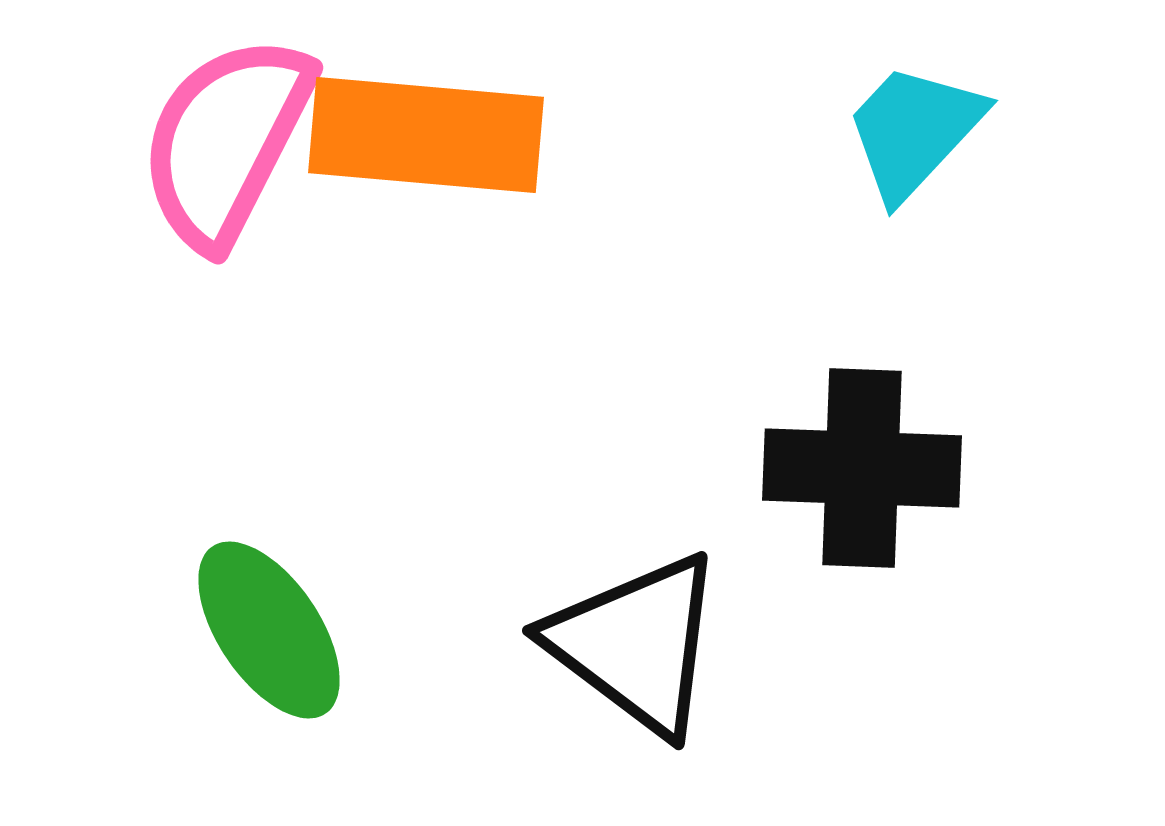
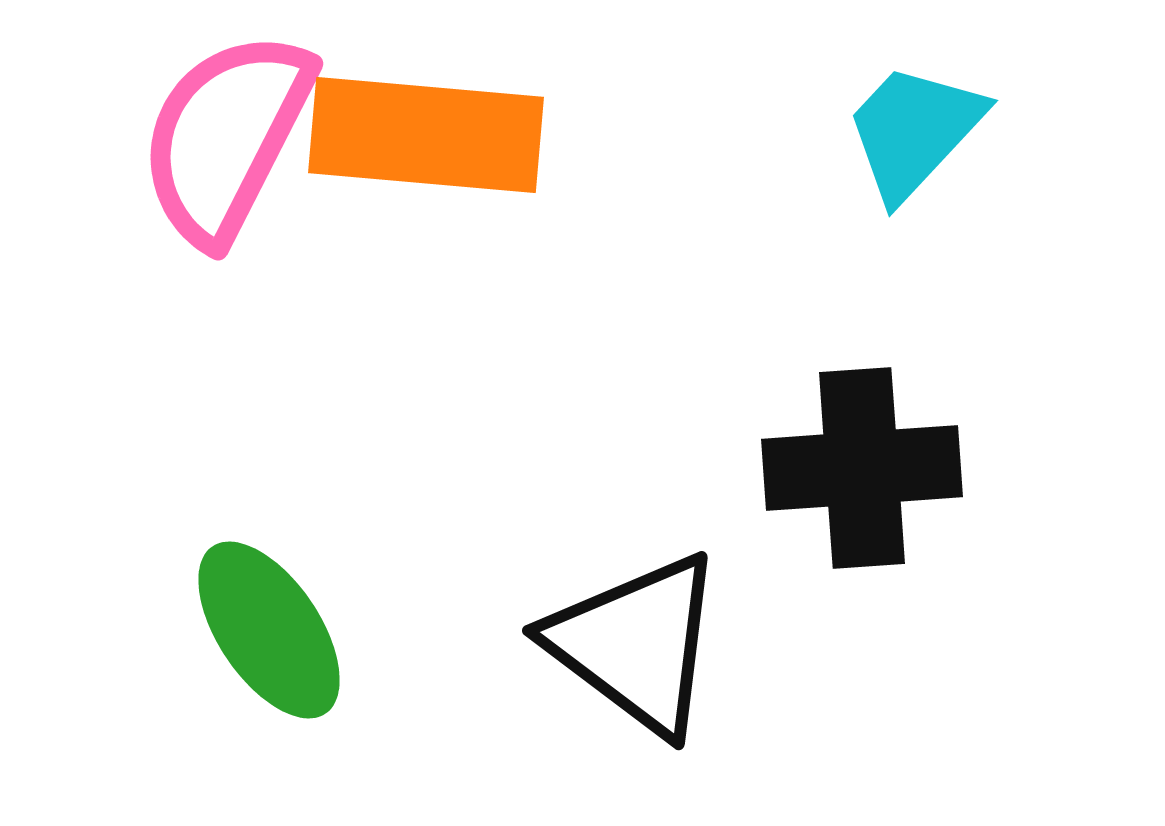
pink semicircle: moved 4 px up
black cross: rotated 6 degrees counterclockwise
